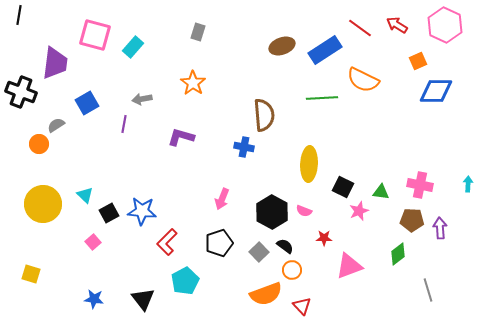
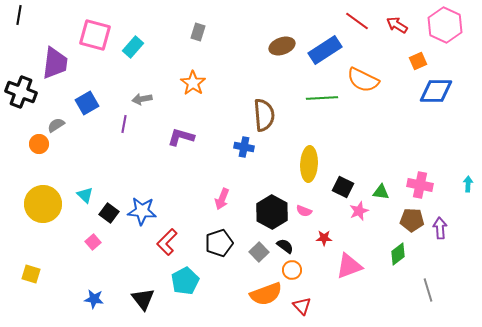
red line at (360, 28): moved 3 px left, 7 px up
black square at (109, 213): rotated 24 degrees counterclockwise
